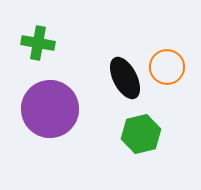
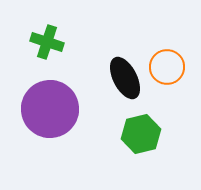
green cross: moved 9 px right, 1 px up; rotated 8 degrees clockwise
